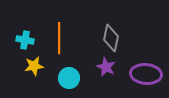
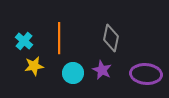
cyan cross: moved 1 px left, 1 px down; rotated 30 degrees clockwise
purple star: moved 4 px left, 3 px down
cyan circle: moved 4 px right, 5 px up
